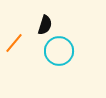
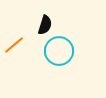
orange line: moved 2 px down; rotated 10 degrees clockwise
